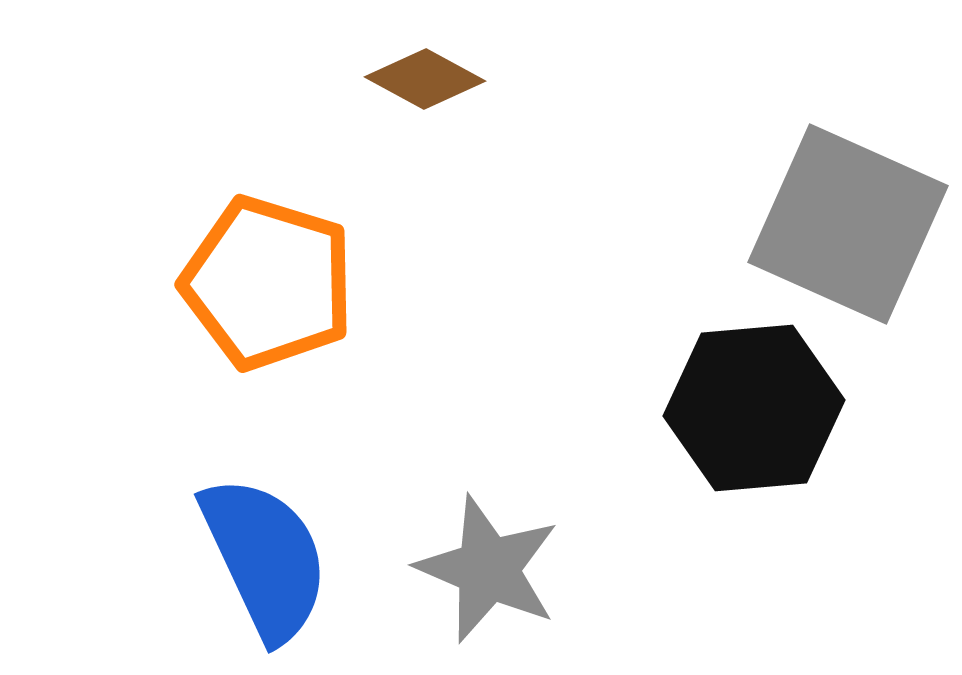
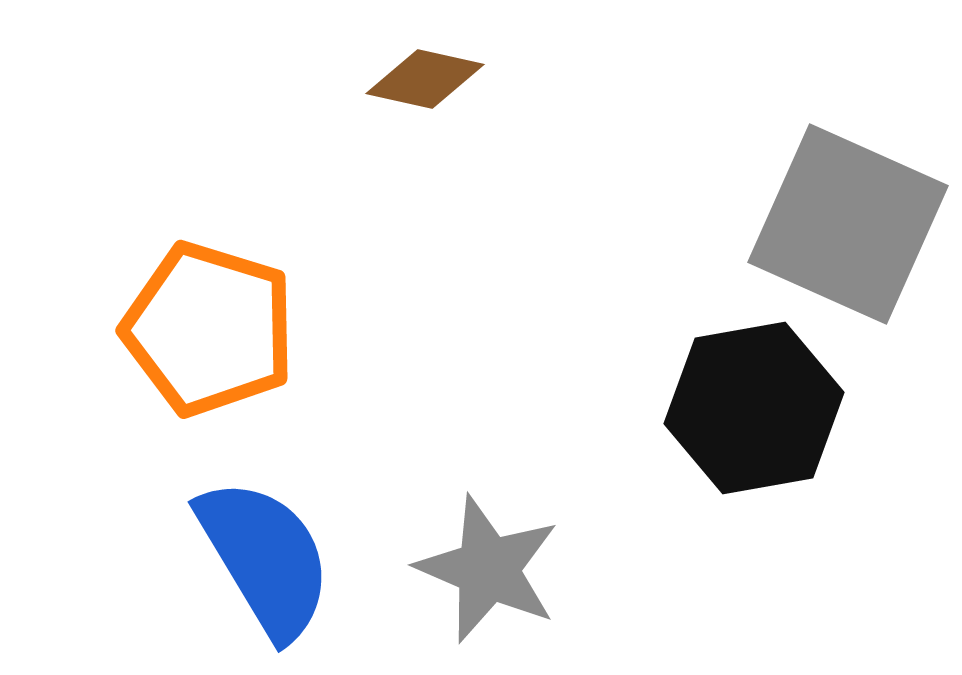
brown diamond: rotated 16 degrees counterclockwise
orange pentagon: moved 59 px left, 46 px down
black hexagon: rotated 5 degrees counterclockwise
blue semicircle: rotated 6 degrees counterclockwise
